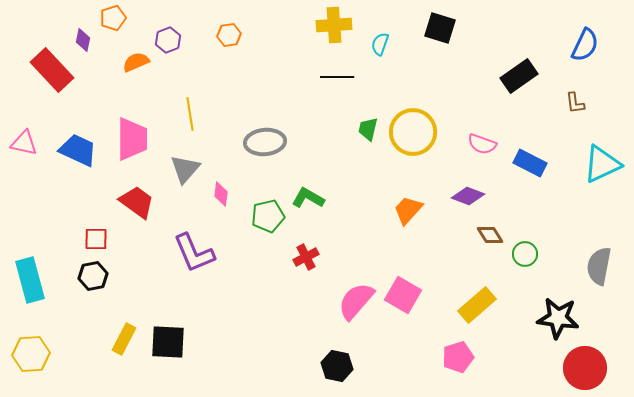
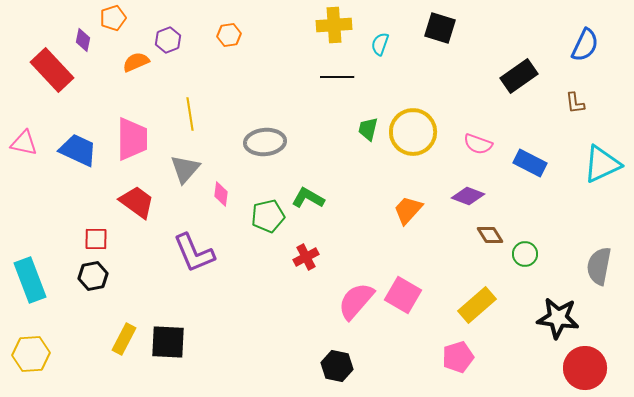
pink semicircle at (482, 144): moved 4 px left
cyan rectangle at (30, 280): rotated 6 degrees counterclockwise
